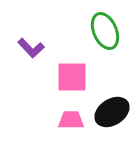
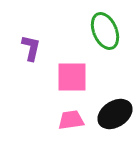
purple L-shape: rotated 124 degrees counterclockwise
black ellipse: moved 3 px right, 2 px down
pink trapezoid: rotated 8 degrees counterclockwise
